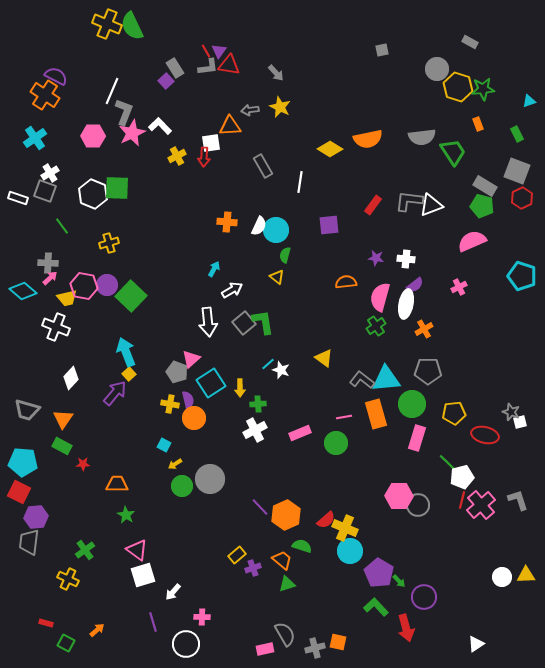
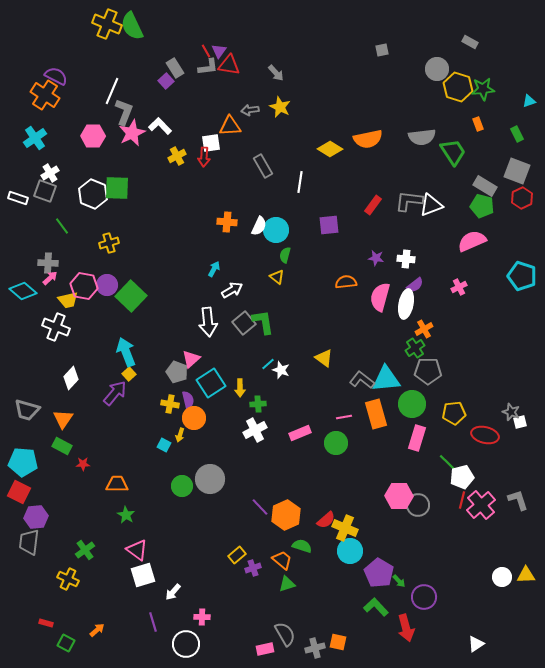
yellow trapezoid at (67, 298): moved 1 px right, 2 px down
green cross at (376, 326): moved 39 px right, 22 px down
yellow arrow at (175, 464): moved 5 px right, 29 px up; rotated 40 degrees counterclockwise
